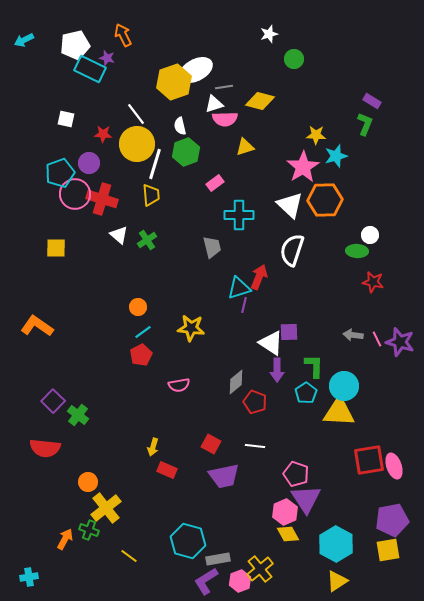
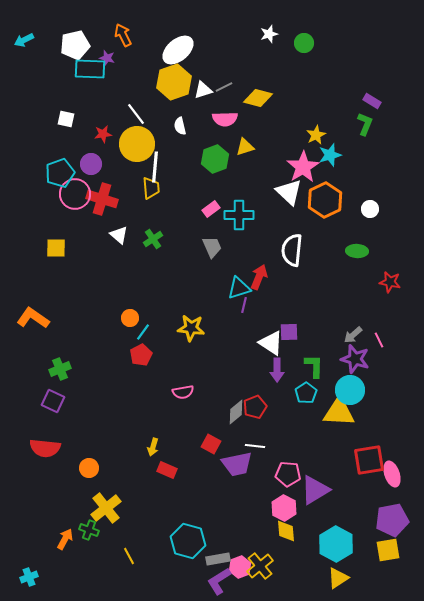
green circle at (294, 59): moved 10 px right, 16 px up
cyan rectangle at (90, 69): rotated 24 degrees counterclockwise
white ellipse at (196, 70): moved 18 px left, 20 px up; rotated 12 degrees counterclockwise
gray line at (224, 87): rotated 18 degrees counterclockwise
yellow diamond at (260, 101): moved 2 px left, 3 px up
white triangle at (214, 104): moved 11 px left, 14 px up
red star at (103, 134): rotated 12 degrees counterclockwise
yellow star at (316, 135): rotated 30 degrees counterclockwise
green hexagon at (186, 152): moved 29 px right, 7 px down
cyan star at (336, 156): moved 6 px left, 1 px up
purple circle at (89, 163): moved 2 px right, 1 px down
white line at (155, 164): moved 3 px down; rotated 12 degrees counterclockwise
pink rectangle at (215, 183): moved 4 px left, 26 px down
yellow trapezoid at (151, 195): moved 7 px up
orange hexagon at (325, 200): rotated 24 degrees counterclockwise
white triangle at (290, 205): moved 1 px left, 13 px up
white circle at (370, 235): moved 26 px up
green cross at (147, 240): moved 6 px right, 1 px up
gray trapezoid at (212, 247): rotated 10 degrees counterclockwise
white semicircle at (292, 250): rotated 12 degrees counterclockwise
red star at (373, 282): moved 17 px right
orange circle at (138, 307): moved 8 px left, 11 px down
orange L-shape at (37, 326): moved 4 px left, 8 px up
cyan line at (143, 332): rotated 18 degrees counterclockwise
gray arrow at (353, 335): rotated 48 degrees counterclockwise
pink line at (377, 339): moved 2 px right, 1 px down
purple star at (400, 342): moved 45 px left, 17 px down
gray diamond at (236, 382): moved 30 px down
pink semicircle at (179, 385): moved 4 px right, 7 px down
cyan circle at (344, 386): moved 6 px right, 4 px down
purple square at (53, 401): rotated 20 degrees counterclockwise
red pentagon at (255, 402): moved 5 px down; rotated 30 degrees clockwise
green cross at (78, 415): moved 18 px left, 46 px up; rotated 30 degrees clockwise
pink ellipse at (394, 466): moved 2 px left, 8 px down
pink pentagon at (296, 474): moved 8 px left; rotated 15 degrees counterclockwise
purple trapezoid at (224, 476): moved 13 px right, 12 px up
orange circle at (88, 482): moved 1 px right, 14 px up
purple triangle at (306, 499): moved 9 px right, 9 px up; rotated 32 degrees clockwise
pink hexagon at (285, 512): moved 1 px left, 4 px up; rotated 10 degrees counterclockwise
yellow diamond at (288, 534): moved 2 px left, 3 px up; rotated 25 degrees clockwise
yellow line at (129, 556): rotated 24 degrees clockwise
yellow cross at (260, 569): moved 3 px up
cyan cross at (29, 577): rotated 12 degrees counterclockwise
purple L-shape at (206, 581): moved 13 px right
pink hexagon at (240, 581): moved 14 px up
yellow triangle at (337, 581): moved 1 px right, 3 px up
